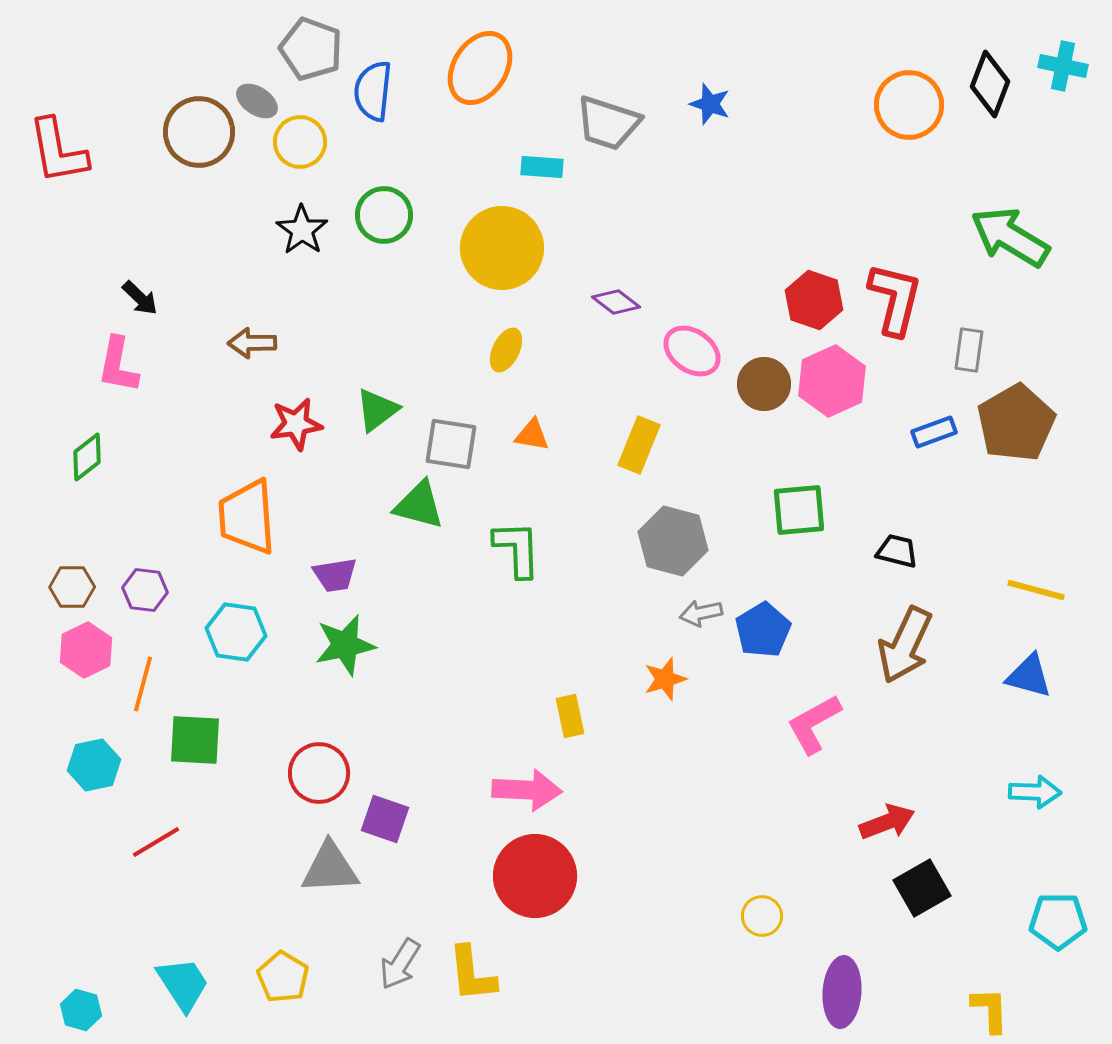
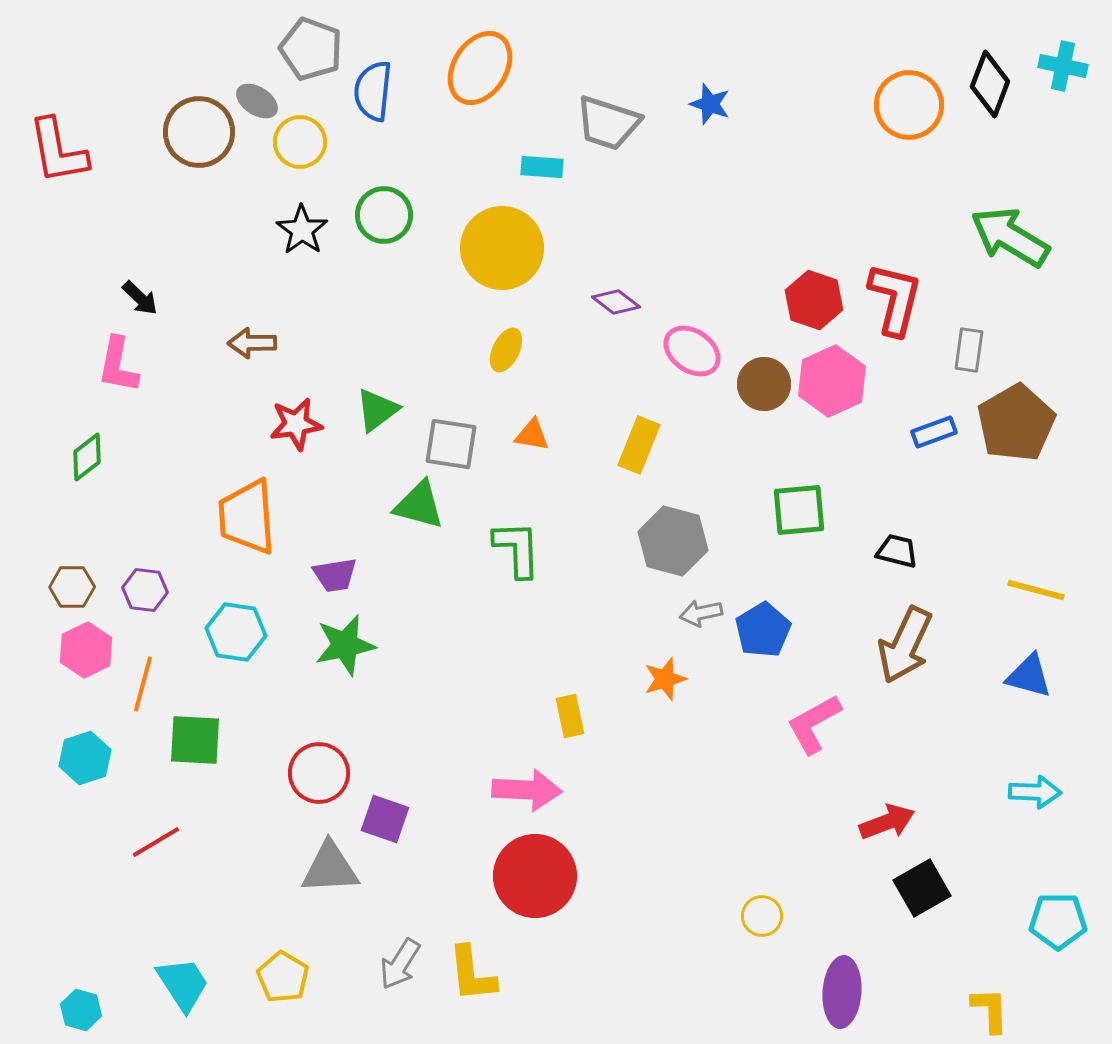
cyan hexagon at (94, 765): moved 9 px left, 7 px up; rotated 6 degrees counterclockwise
